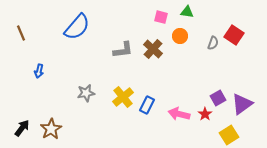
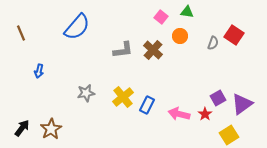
pink square: rotated 24 degrees clockwise
brown cross: moved 1 px down
